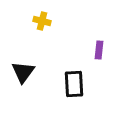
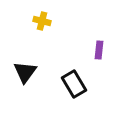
black triangle: moved 2 px right
black rectangle: rotated 28 degrees counterclockwise
